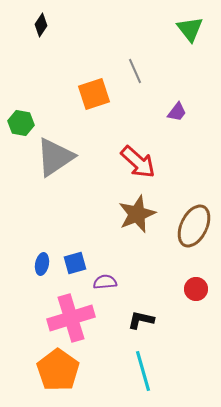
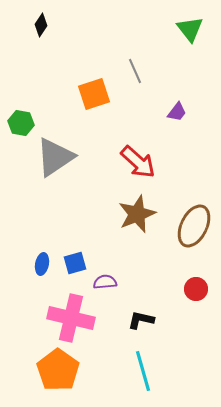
pink cross: rotated 30 degrees clockwise
